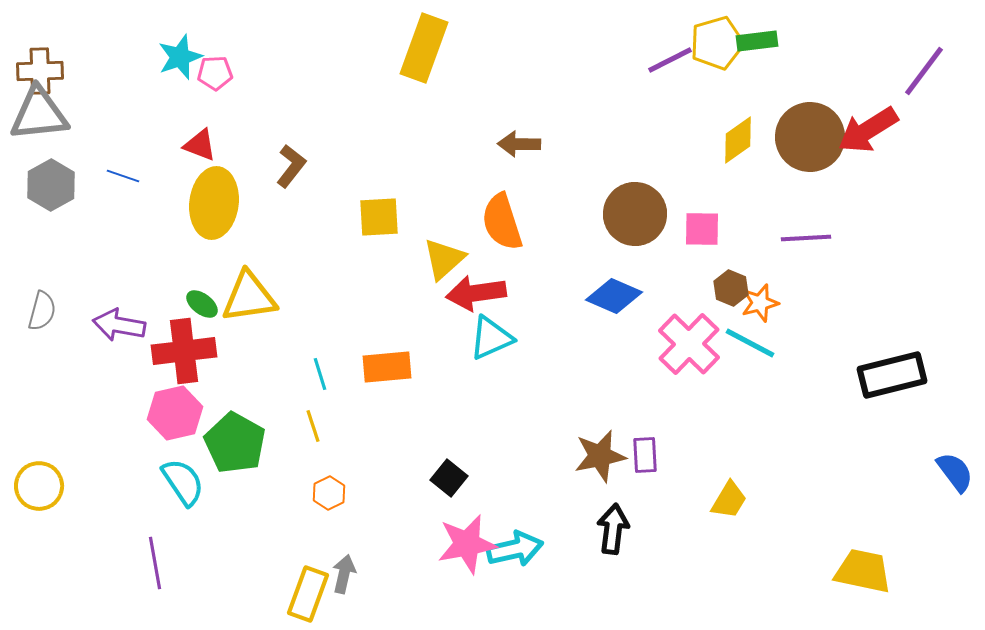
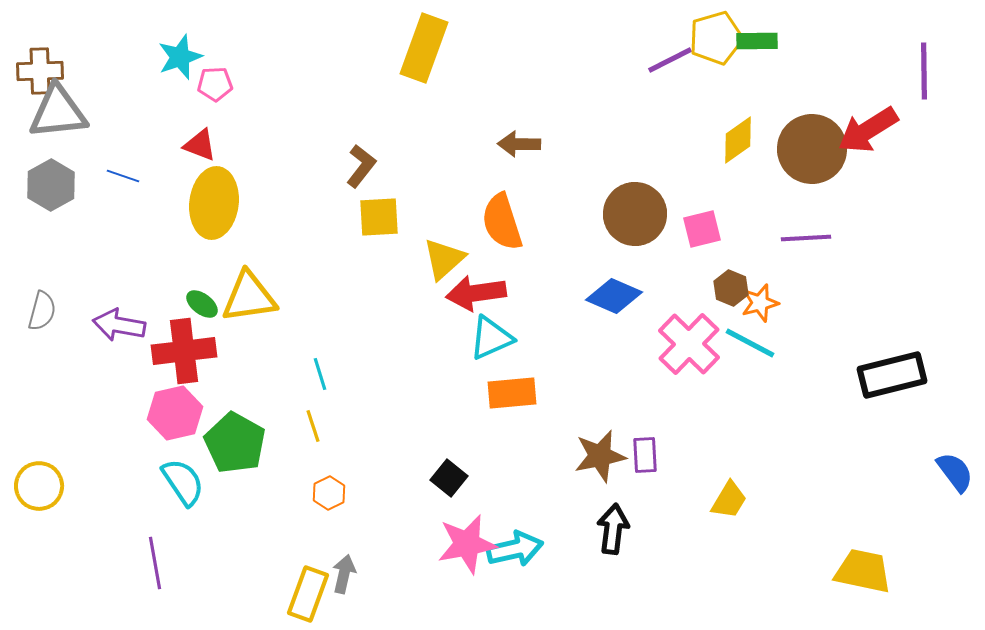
green rectangle at (757, 41): rotated 6 degrees clockwise
yellow pentagon at (717, 43): moved 1 px left, 5 px up
purple line at (924, 71): rotated 38 degrees counterclockwise
pink pentagon at (215, 73): moved 11 px down
gray triangle at (39, 114): moved 19 px right, 2 px up
brown circle at (810, 137): moved 2 px right, 12 px down
brown L-shape at (291, 166): moved 70 px right
pink square at (702, 229): rotated 15 degrees counterclockwise
orange rectangle at (387, 367): moved 125 px right, 26 px down
